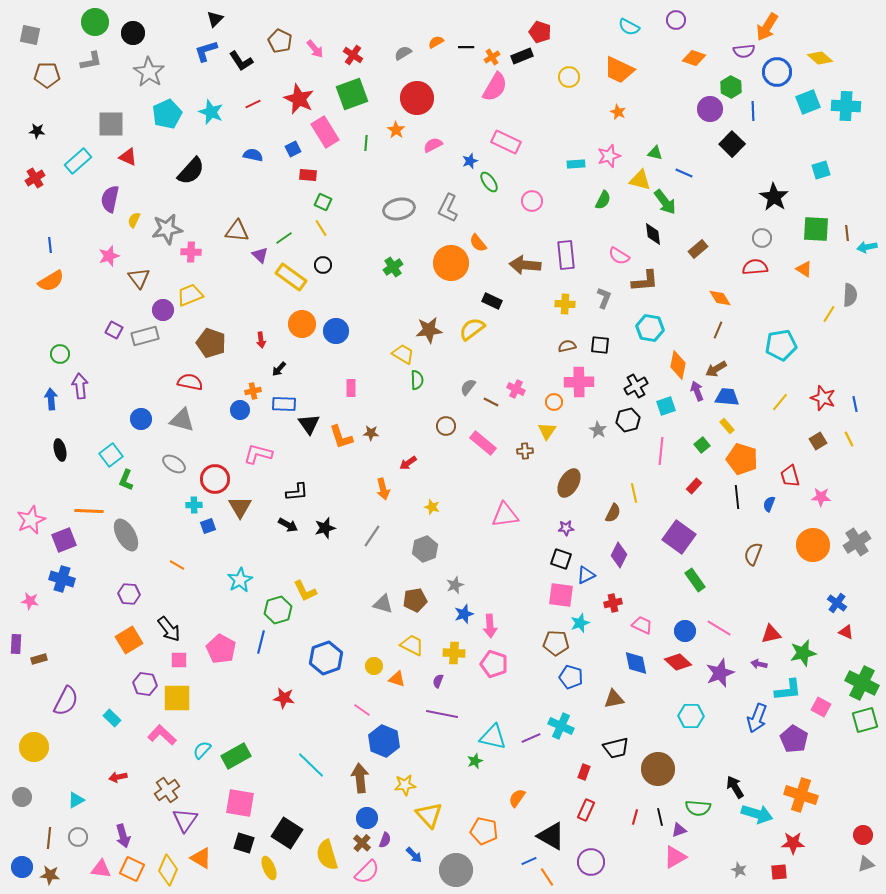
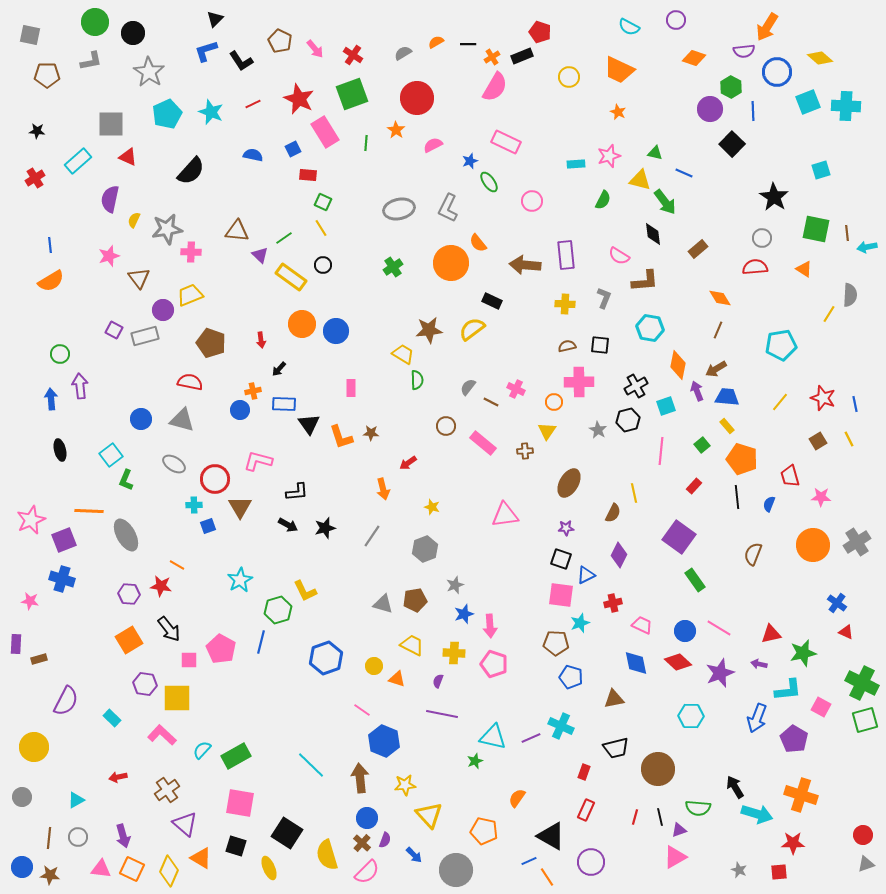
black line at (466, 47): moved 2 px right, 3 px up
green square at (816, 229): rotated 8 degrees clockwise
pink L-shape at (258, 454): moved 7 px down
pink square at (179, 660): moved 10 px right
red star at (284, 698): moved 123 px left, 112 px up
purple triangle at (185, 820): moved 4 px down; rotated 24 degrees counterclockwise
black square at (244, 843): moved 8 px left, 3 px down
yellow diamond at (168, 870): moved 1 px right, 1 px down
